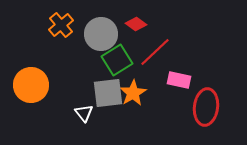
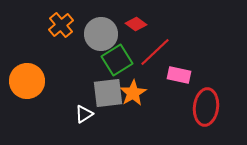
pink rectangle: moved 5 px up
orange circle: moved 4 px left, 4 px up
white triangle: moved 1 px down; rotated 36 degrees clockwise
